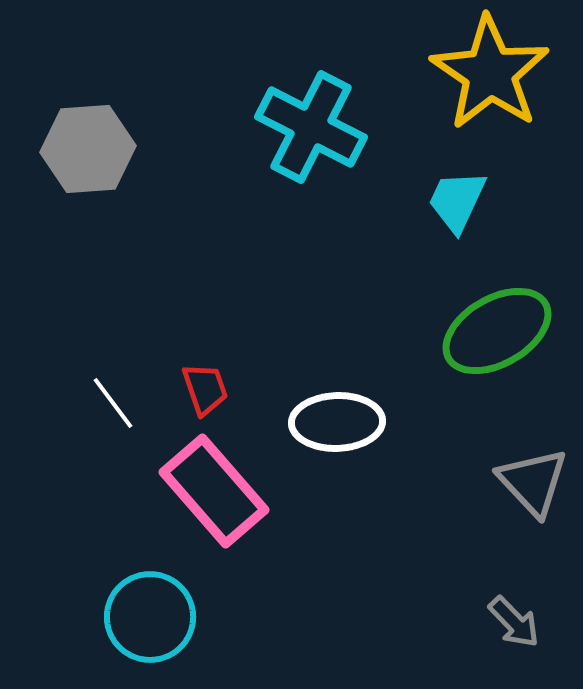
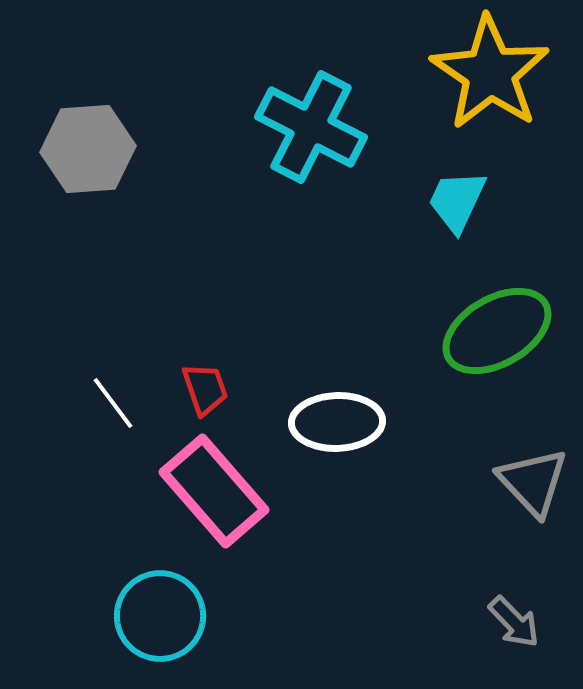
cyan circle: moved 10 px right, 1 px up
